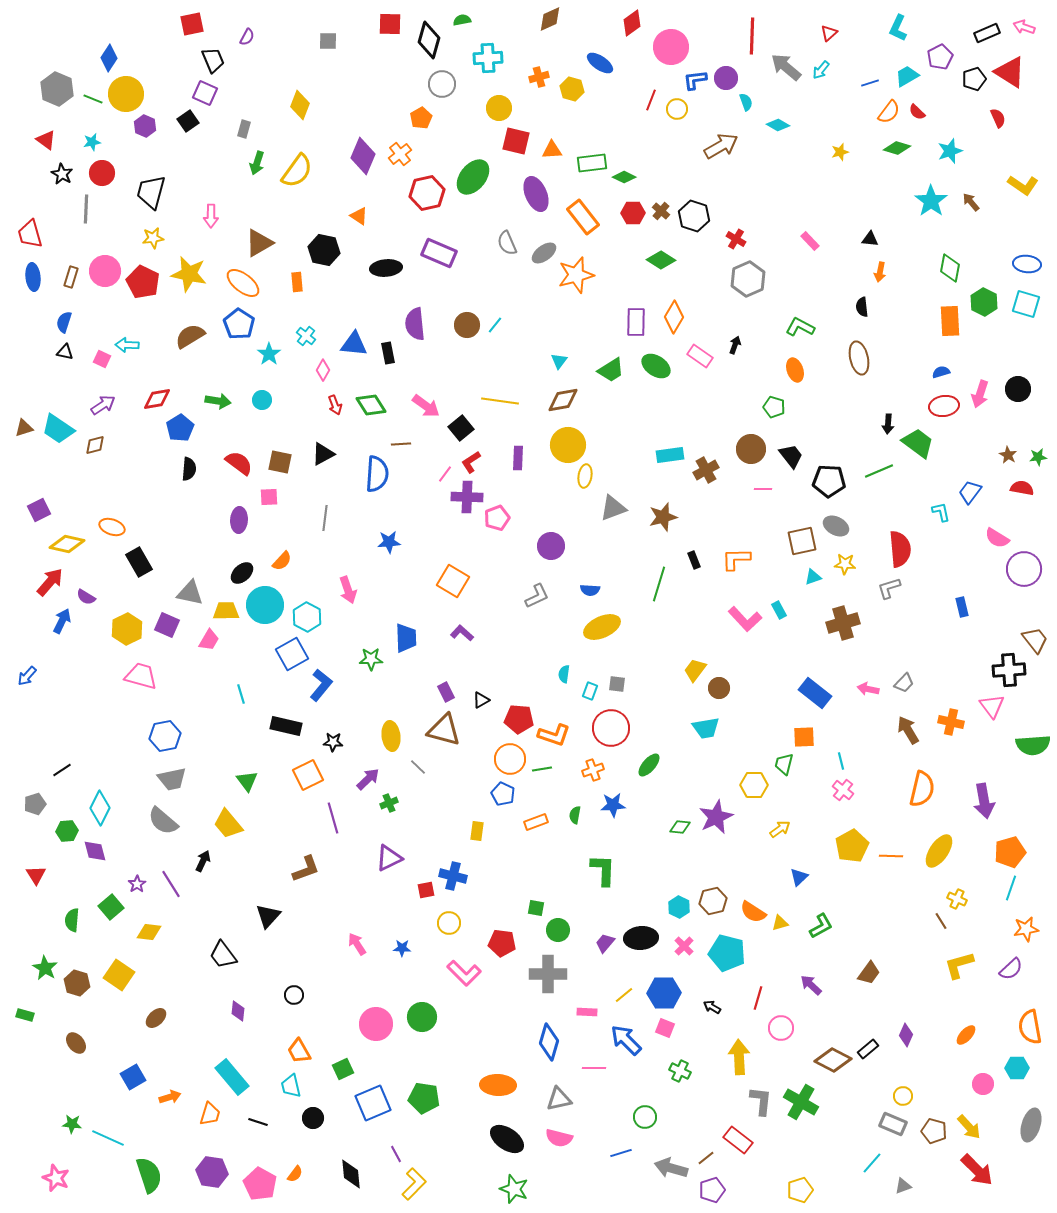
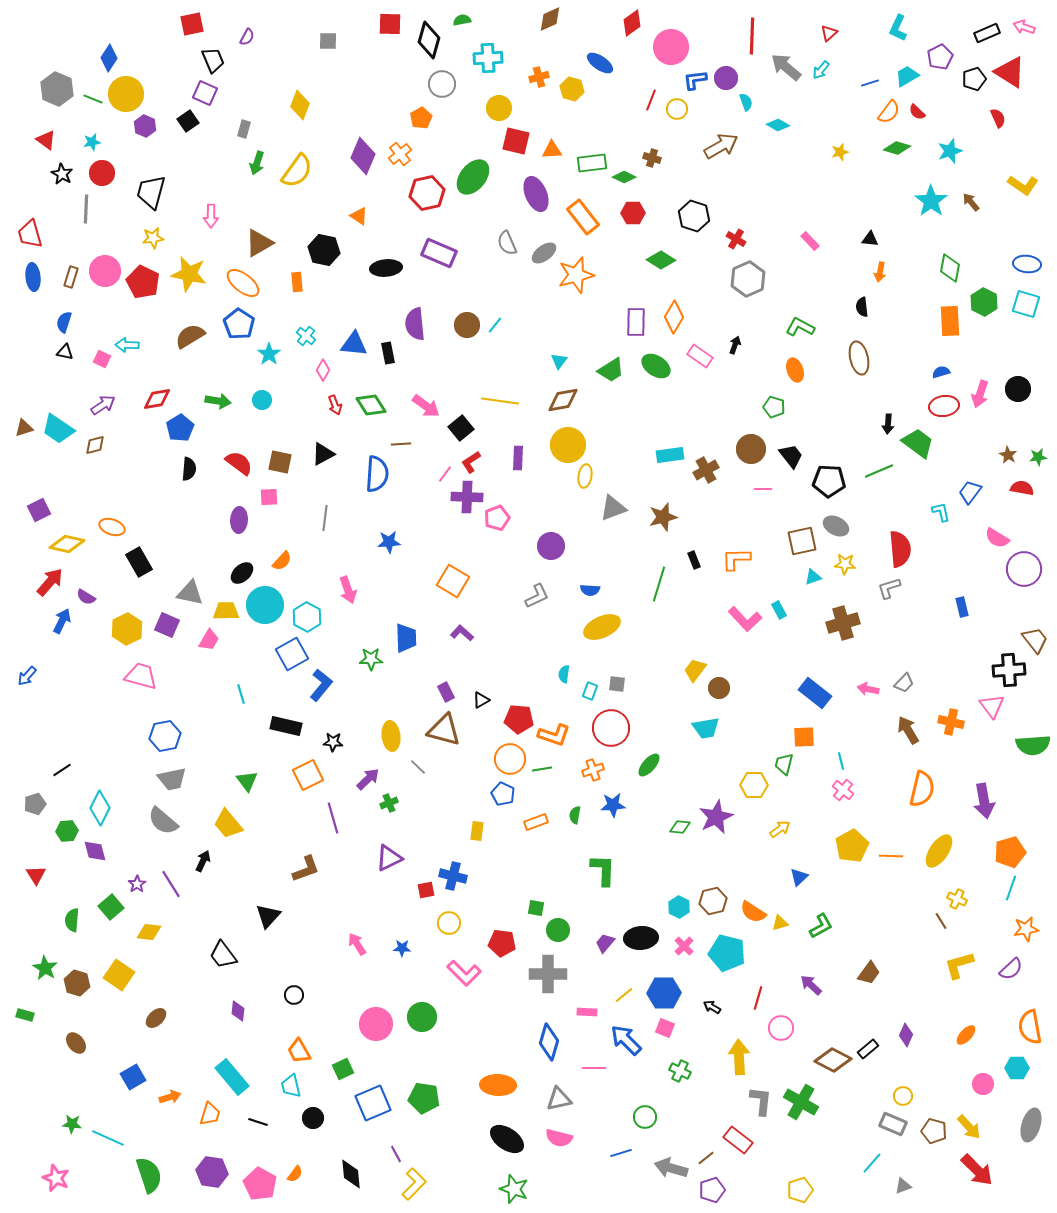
brown cross at (661, 211): moved 9 px left, 53 px up; rotated 24 degrees counterclockwise
